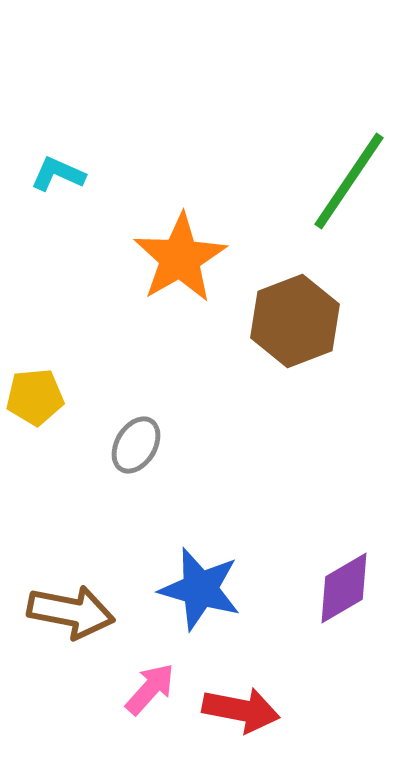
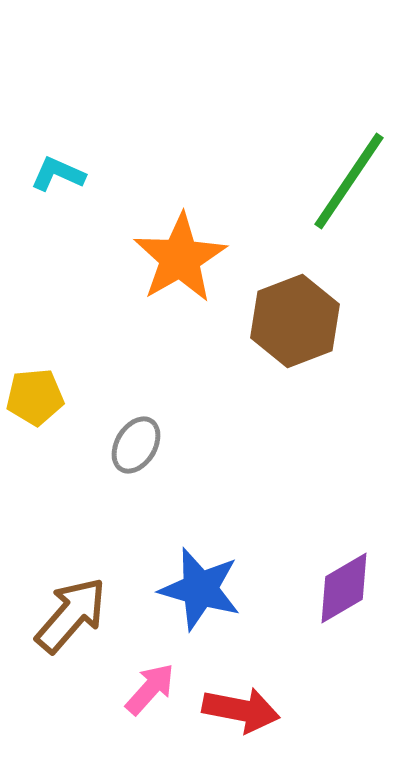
brown arrow: moved 3 px down; rotated 60 degrees counterclockwise
